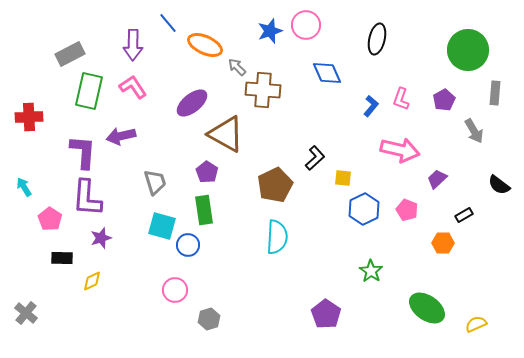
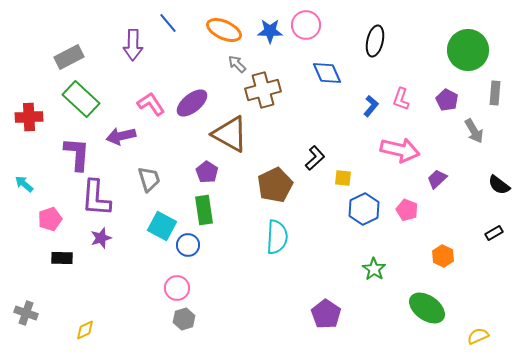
blue star at (270, 31): rotated 20 degrees clockwise
black ellipse at (377, 39): moved 2 px left, 2 px down
orange ellipse at (205, 45): moved 19 px right, 15 px up
gray rectangle at (70, 54): moved 1 px left, 3 px down
gray arrow at (237, 67): moved 3 px up
pink L-shape at (133, 87): moved 18 px right, 17 px down
brown cross at (263, 90): rotated 20 degrees counterclockwise
green rectangle at (89, 91): moved 8 px left, 8 px down; rotated 60 degrees counterclockwise
purple pentagon at (444, 100): moved 3 px right; rotated 15 degrees counterclockwise
brown triangle at (226, 134): moved 4 px right
purple L-shape at (83, 152): moved 6 px left, 2 px down
gray trapezoid at (155, 182): moved 6 px left, 3 px up
cyan arrow at (24, 187): moved 3 px up; rotated 18 degrees counterclockwise
purple L-shape at (87, 198): moved 9 px right
black rectangle at (464, 215): moved 30 px right, 18 px down
pink pentagon at (50, 219): rotated 20 degrees clockwise
cyan square at (162, 226): rotated 12 degrees clockwise
orange hexagon at (443, 243): moved 13 px down; rotated 25 degrees clockwise
green star at (371, 271): moved 3 px right, 2 px up
yellow diamond at (92, 281): moved 7 px left, 49 px down
pink circle at (175, 290): moved 2 px right, 2 px up
gray cross at (26, 313): rotated 20 degrees counterclockwise
gray hexagon at (209, 319): moved 25 px left
yellow semicircle at (476, 324): moved 2 px right, 12 px down
